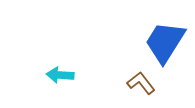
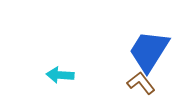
blue trapezoid: moved 16 px left, 9 px down
